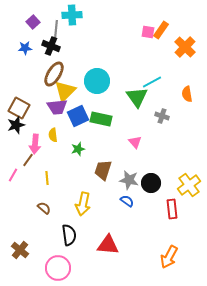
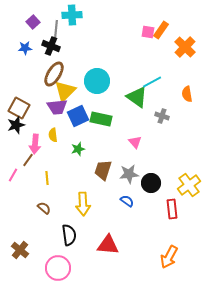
green triangle: rotated 20 degrees counterclockwise
gray star: moved 6 px up; rotated 18 degrees counterclockwise
yellow arrow: rotated 15 degrees counterclockwise
